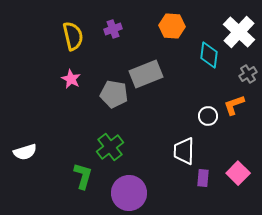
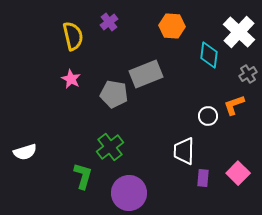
purple cross: moved 4 px left, 7 px up; rotated 18 degrees counterclockwise
